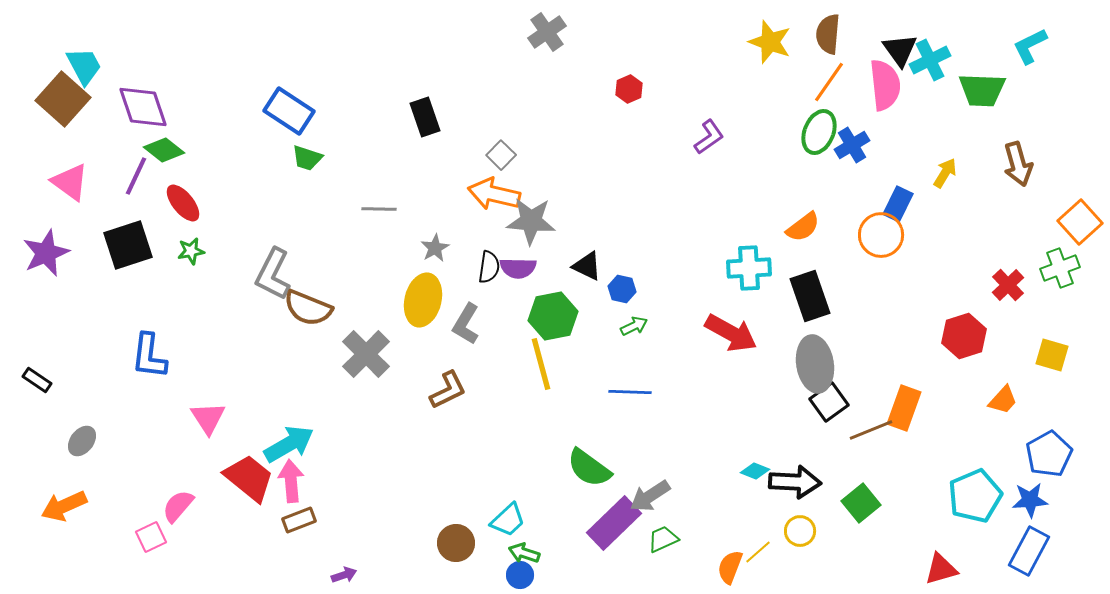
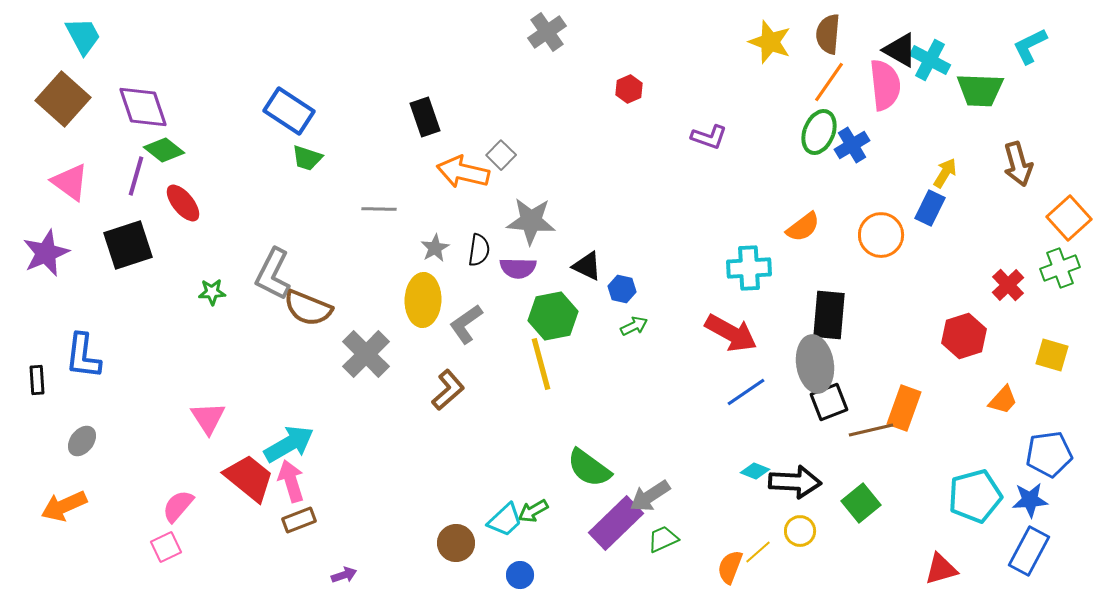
black triangle at (900, 50): rotated 24 degrees counterclockwise
cyan cross at (930, 60): rotated 36 degrees counterclockwise
cyan trapezoid at (84, 66): moved 1 px left, 30 px up
green trapezoid at (982, 90): moved 2 px left
purple L-shape at (709, 137): rotated 54 degrees clockwise
purple line at (136, 176): rotated 9 degrees counterclockwise
orange arrow at (494, 194): moved 31 px left, 22 px up
blue rectangle at (898, 204): moved 32 px right, 4 px down
orange square at (1080, 222): moved 11 px left, 4 px up
green star at (191, 251): moved 21 px right, 41 px down; rotated 8 degrees clockwise
black semicircle at (489, 267): moved 10 px left, 17 px up
black rectangle at (810, 296): moved 19 px right, 19 px down; rotated 24 degrees clockwise
yellow ellipse at (423, 300): rotated 12 degrees counterclockwise
gray L-shape at (466, 324): rotated 24 degrees clockwise
blue L-shape at (149, 356): moved 66 px left
black rectangle at (37, 380): rotated 52 degrees clockwise
brown L-shape at (448, 390): rotated 15 degrees counterclockwise
blue line at (630, 392): moved 116 px right; rotated 36 degrees counterclockwise
black square at (829, 402): rotated 15 degrees clockwise
brown line at (871, 430): rotated 9 degrees clockwise
blue pentagon at (1049, 454): rotated 21 degrees clockwise
pink arrow at (291, 481): rotated 12 degrees counterclockwise
cyan pentagon at (975, 496): rotated 8 degrees clockwise
cyan trapezoid at (508, 520): moved 3 px left
purple rectangle at (614, 523): moved 2 px right
pink square at (151, 537): moved 15 px right, 10 px down
green arrow at (524, 553): moved 9 px right, 42 px up; rotated 48 degrees counterclockwise
